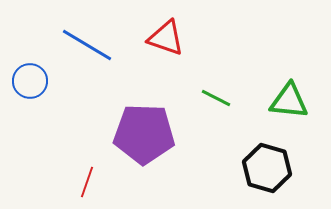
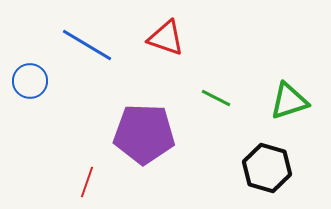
green triangle: rotated 24 degrees counterclockwise
